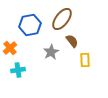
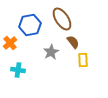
brown ellipse: rotated 70 degrees counterclockwise
brown semicircle: moved 1 px right, 1 px down
orange cross: moved 5 px up
yellow rectangle: moved 2 px left
cyan cross: rotated 16 degrees clockwise
